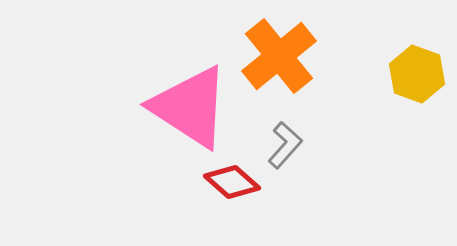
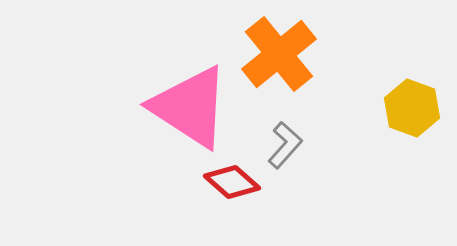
orange cross: moved 2 px up
yellow hexagon: moved 5 px left, 34 px down
